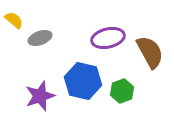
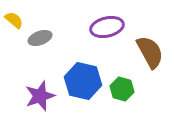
purple ellipse: moved 1 px left, 11 px up
green hexagon: moved 2 px up; rotated 25 degrees counterclockwise
